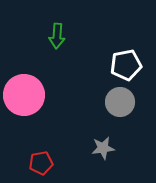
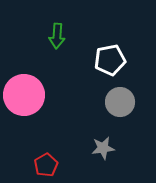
white pentagon: moved 16 px left, 5 px up
red pentagon: moved 5 px right, 2 px down; rotated 20 degrees counterclockwise
